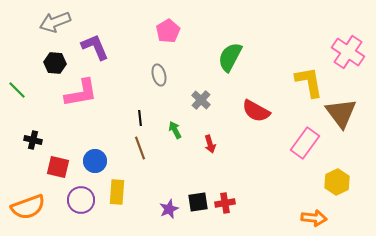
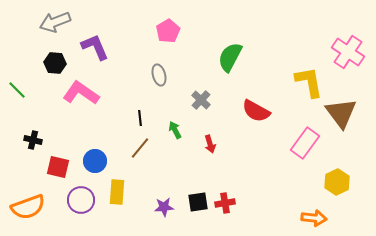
pink L-shape: rotated 135 degrees counterclockwise
brown line: rotated 60 degrees clockwise
purple star: moved 5 px left, 2 px up; rotated 18 degrees clockwise
